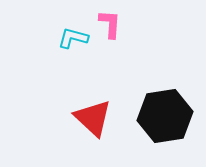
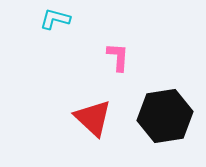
pink L-shape: moved 8 px right, 33 px down
cyan L-shape: moved 18 px left, 19 px up
